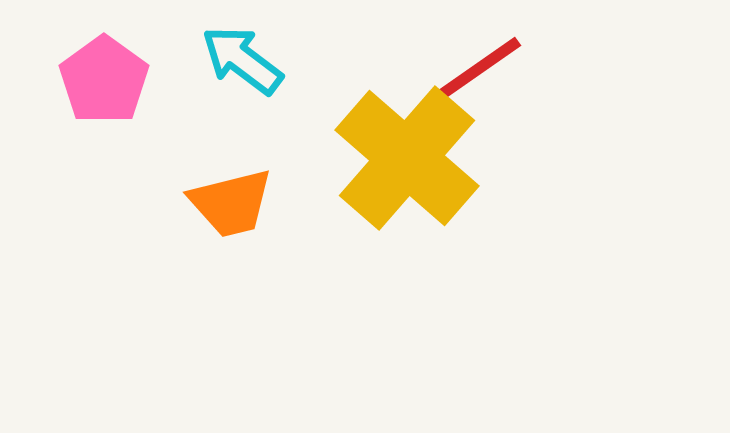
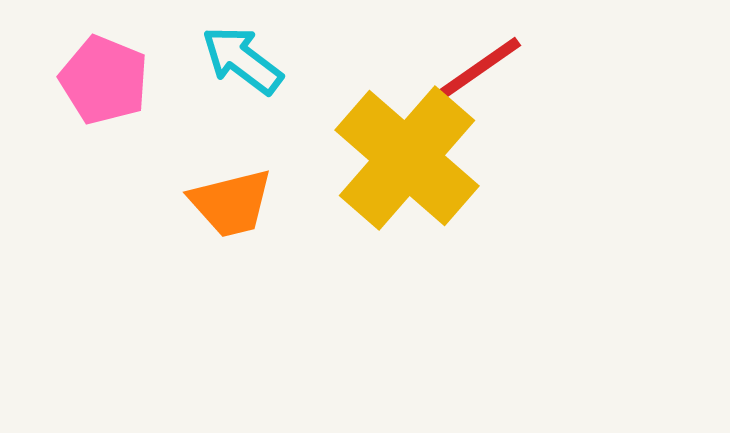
pink pentagon: rotated 14 degrees counterclockwise
